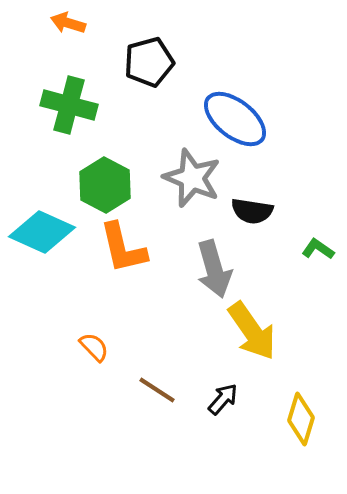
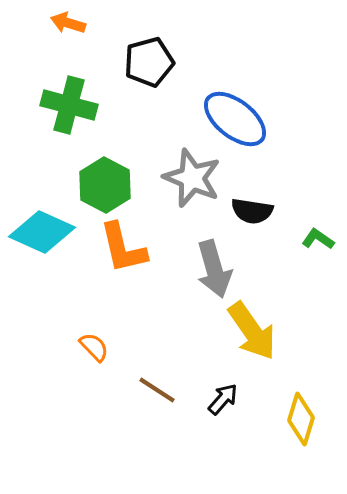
green L-shape: moved 10 px up
